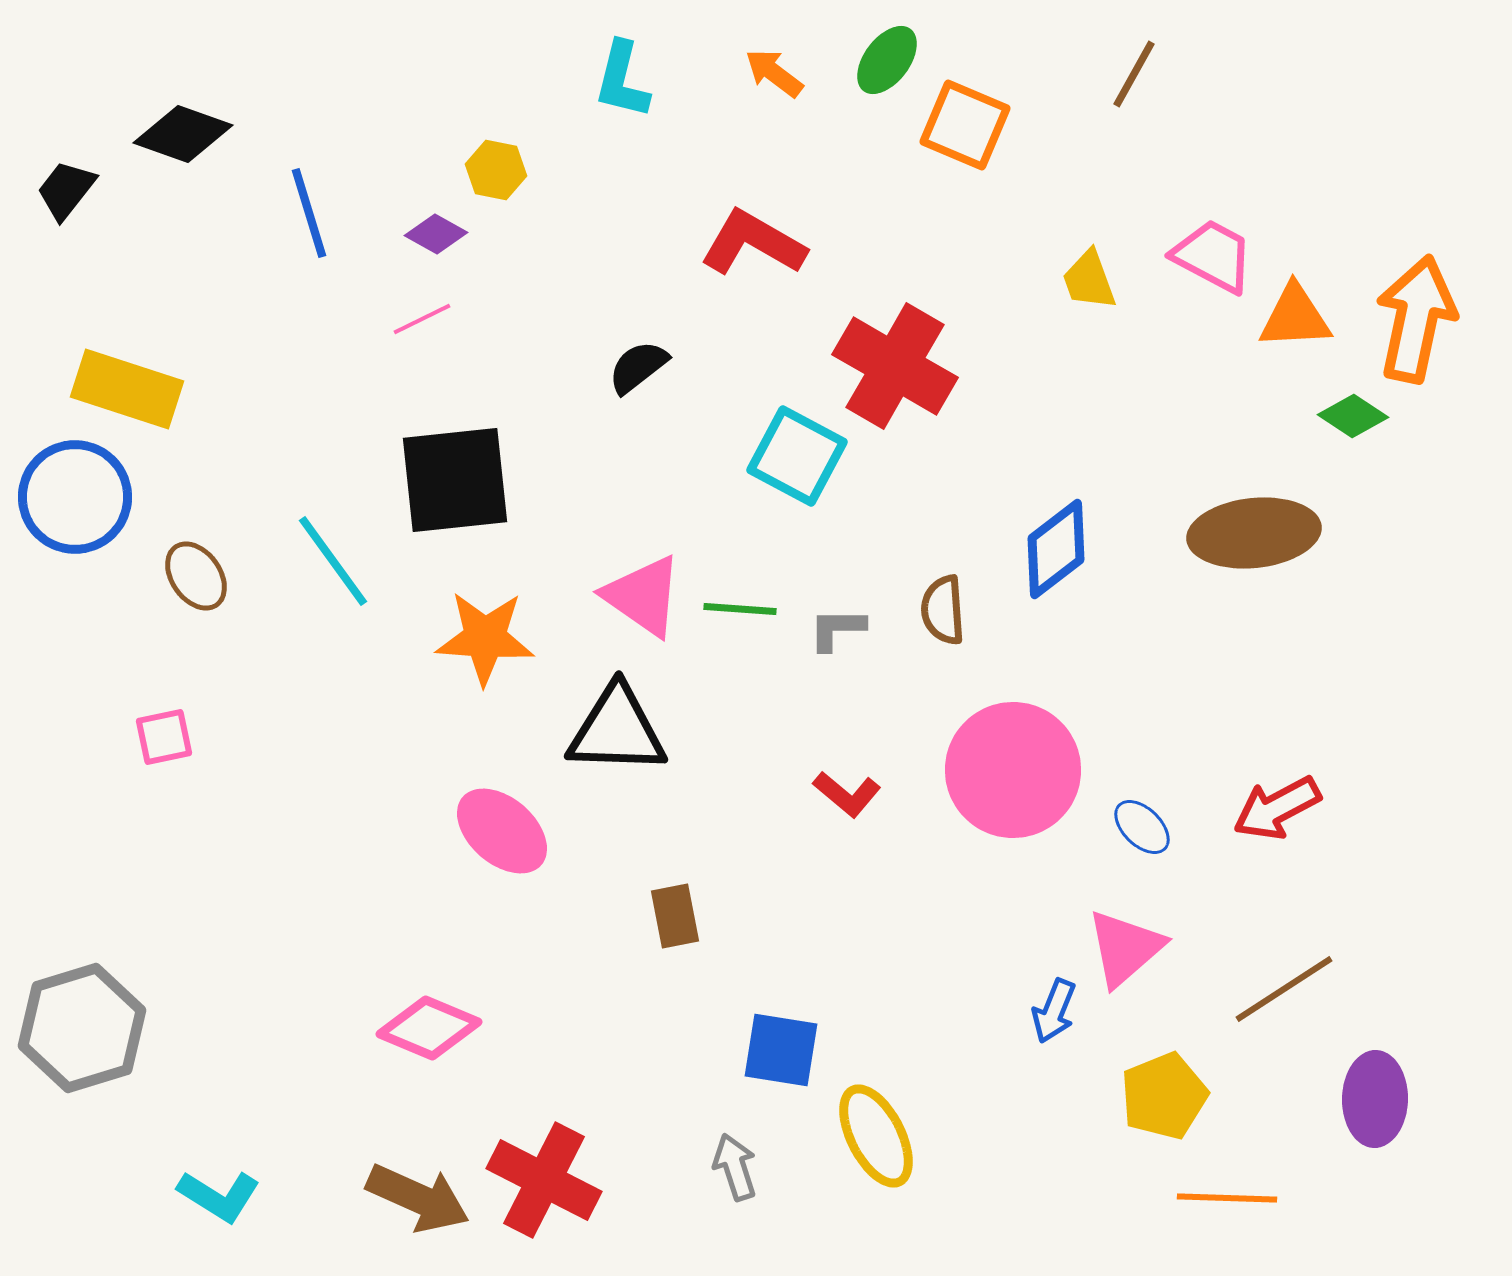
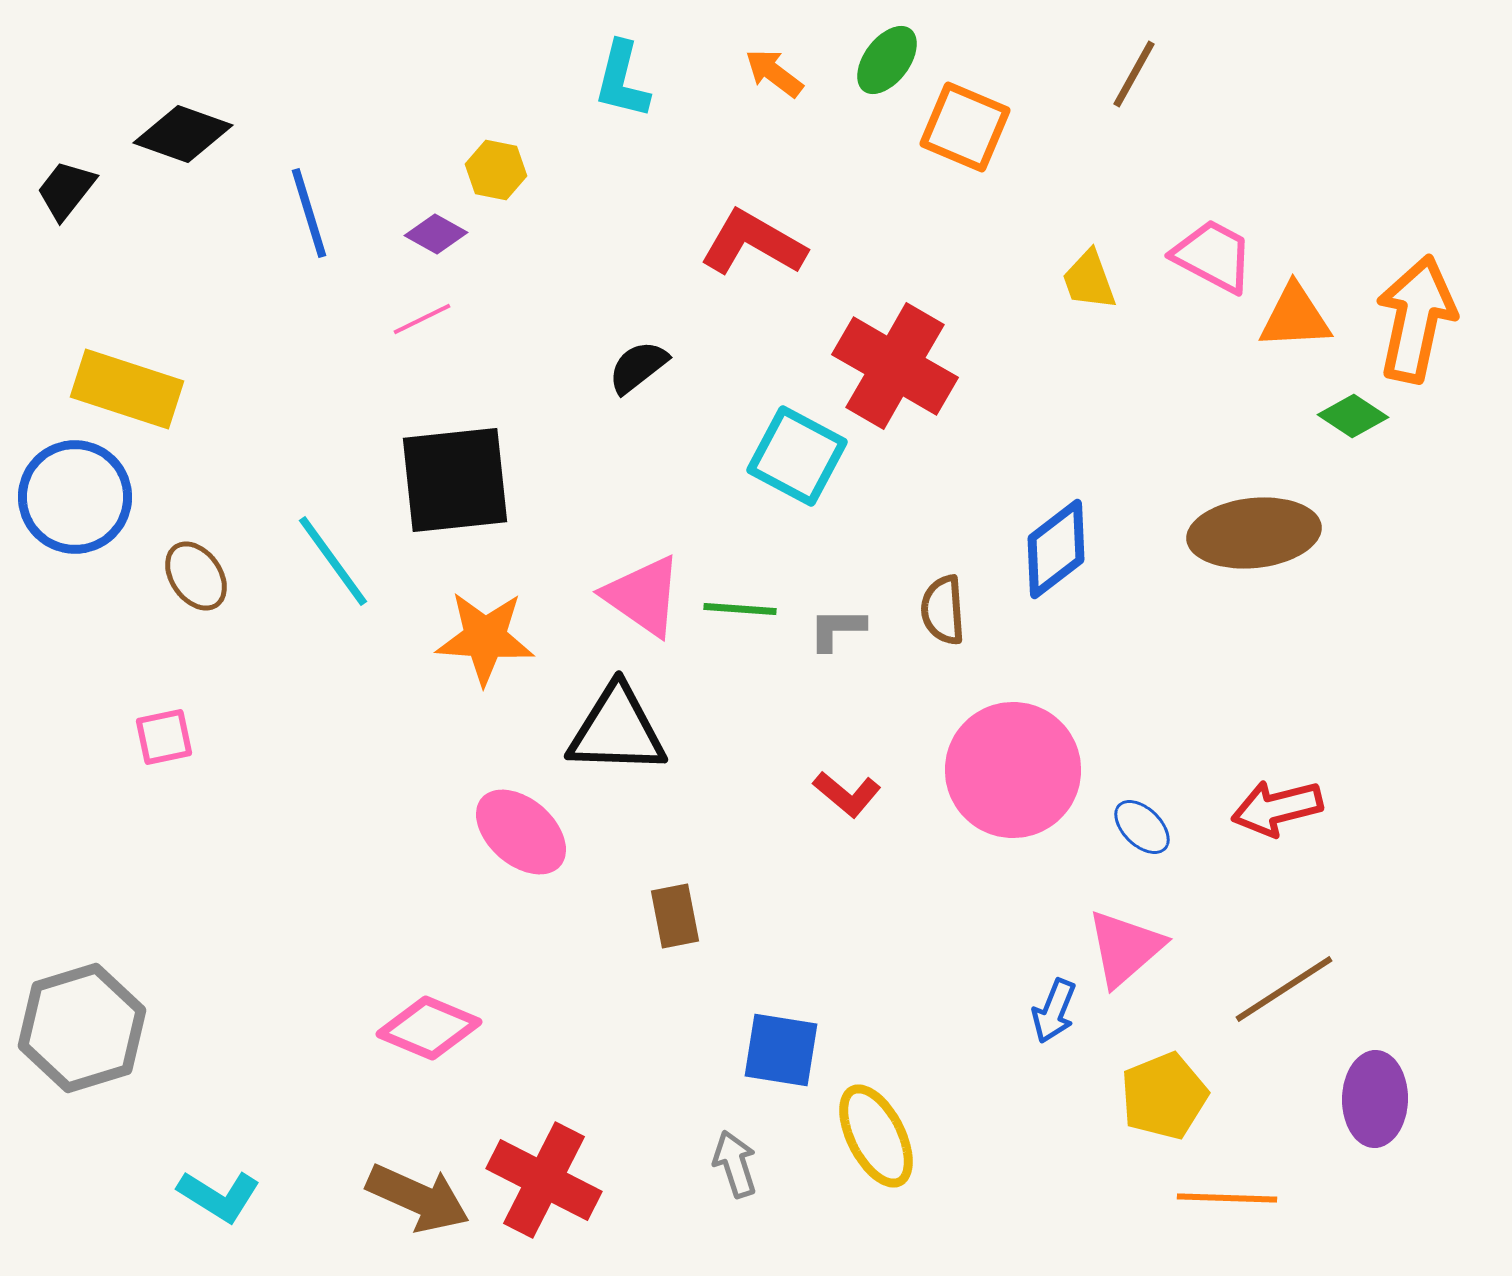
orange square at (965, 125): moved 2 px down
red arrow at (1277, 808): rotated 14 degrees clockwise
pink ellipse at (502, 831): moved 19 px right, 1 px down
gray arrow at (735, 1167): moved 3 px up
